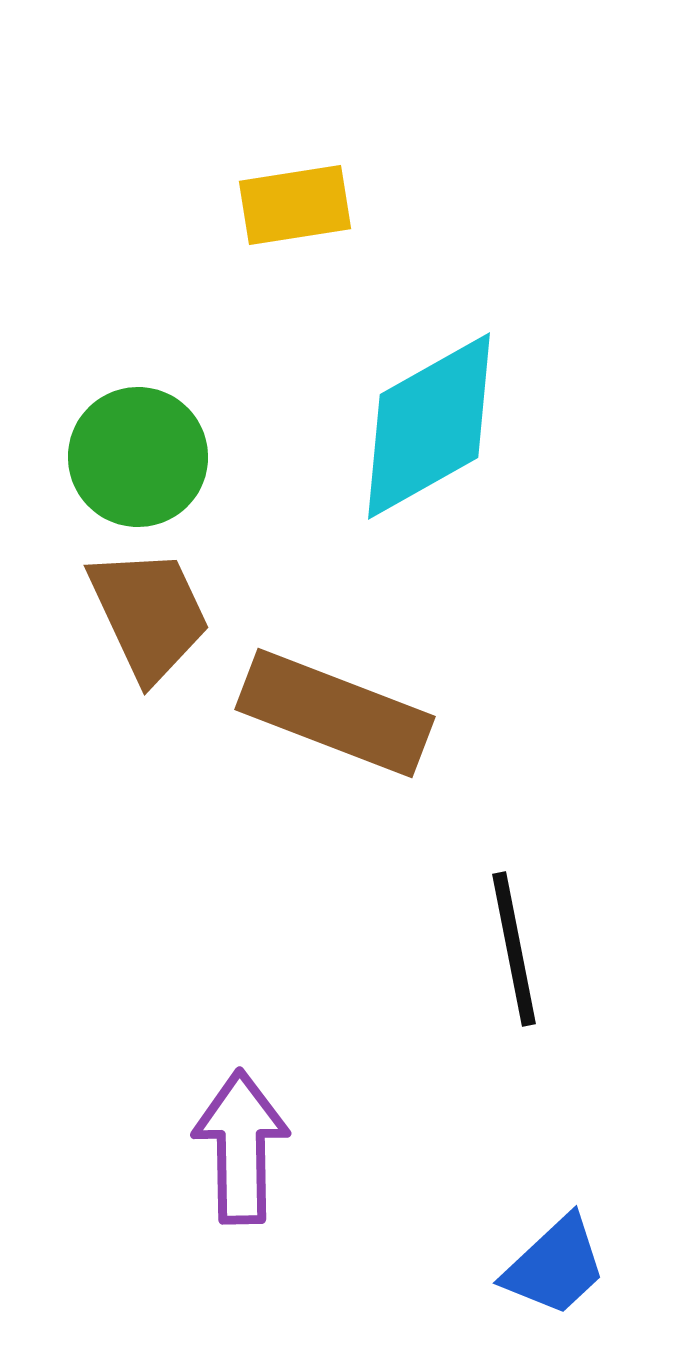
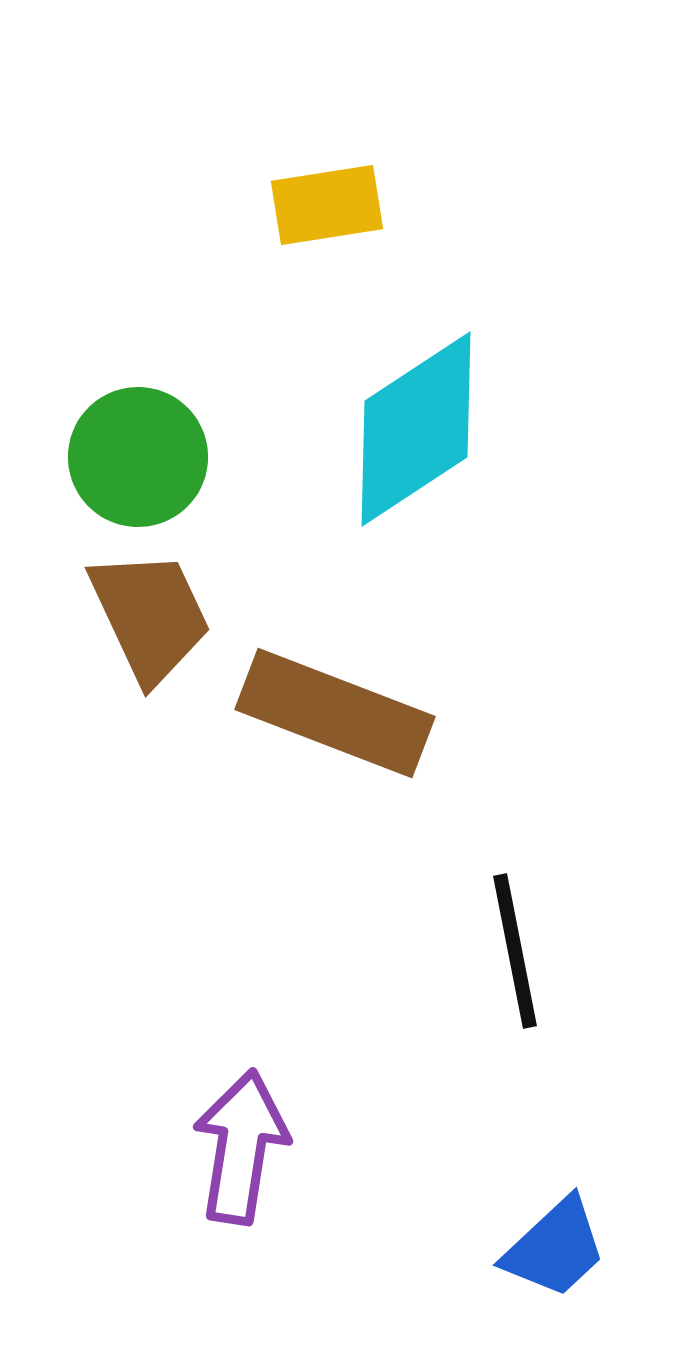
yellow rectangle: moved 32 px right
cyan diamond: moved 13 px left, 3 px down; rotated 4 degrees counterclockwise
brown trapezoid: moved 1 px right, 2 px down
black line: moved 1 px right, 2 px down
purple arrow: rotated 10 degrees clockwise
blue trapezoid: moved 18 px up
